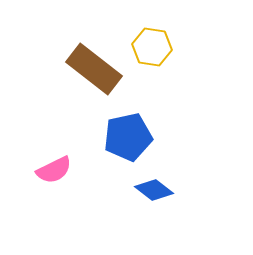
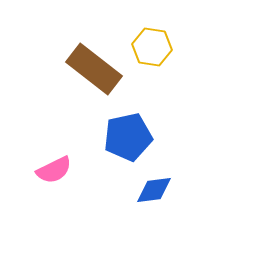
blue diamond: rotated 45 degrees counterclockwise
